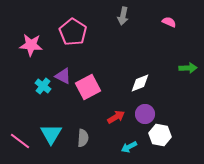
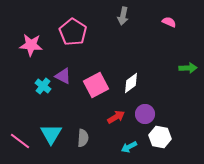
white diamond: moved 9 px left; rotated 15 degrees counterclockwise
pink square: moved 8 px right, 2 px up
white hexagon: moved 2 px down
